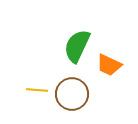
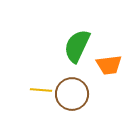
orange trapezoid: rotated 32 degrees counterclockwise
yellow line: moved 4 px right
